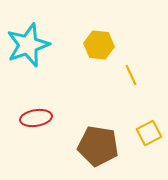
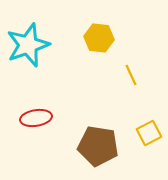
yellow hexagon: moved 7 px up
